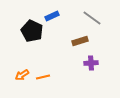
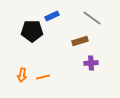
black pentagon: rotated 25 degrees counterclockwise
orange arrow: rotated 48 degrees counterclockwise
